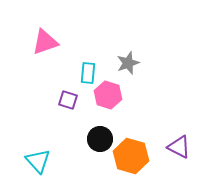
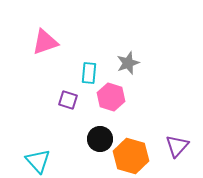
cyan rectangle: moved 1 px right
pink hexagon: moved 3 px right, 2 px down
purple triangle: moved 2 px left, 1 px up; rotated 45 degrees clockwise
